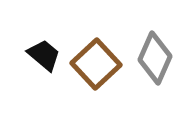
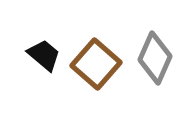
brown square: rotated 6 degrees counterclockwise
